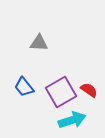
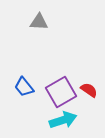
gray triangle: moved 21 px up
cyan arrow: moved 9 px left
